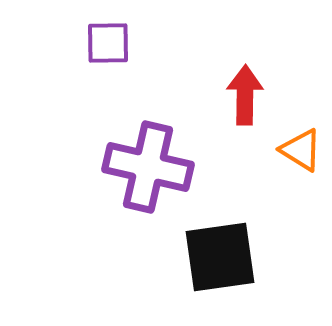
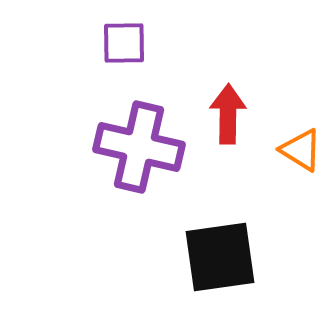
purple square: moved 16 px right
red arrow: moved 17 px left, 19 px down
purple cross: moved 9 px left, 20 px up
